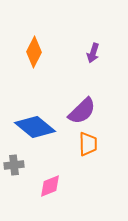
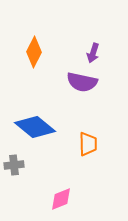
purple semicircle: moved 29 px up; rotated 56 degrees clockwise
pink diamond: moved 11 px right, 13 px down
